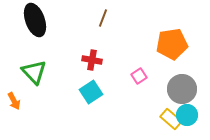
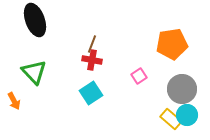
brown line: moved 11 px left, 26 px down
cyan square: moved 1 px down
